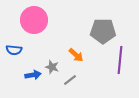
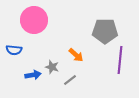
gray pentagon: moved 2 px right
